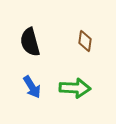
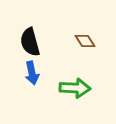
brown diamond: rotated 40 degrees counterclockwise
blue arrow: moved 14 px up; rotated 20 degrees clockwise
